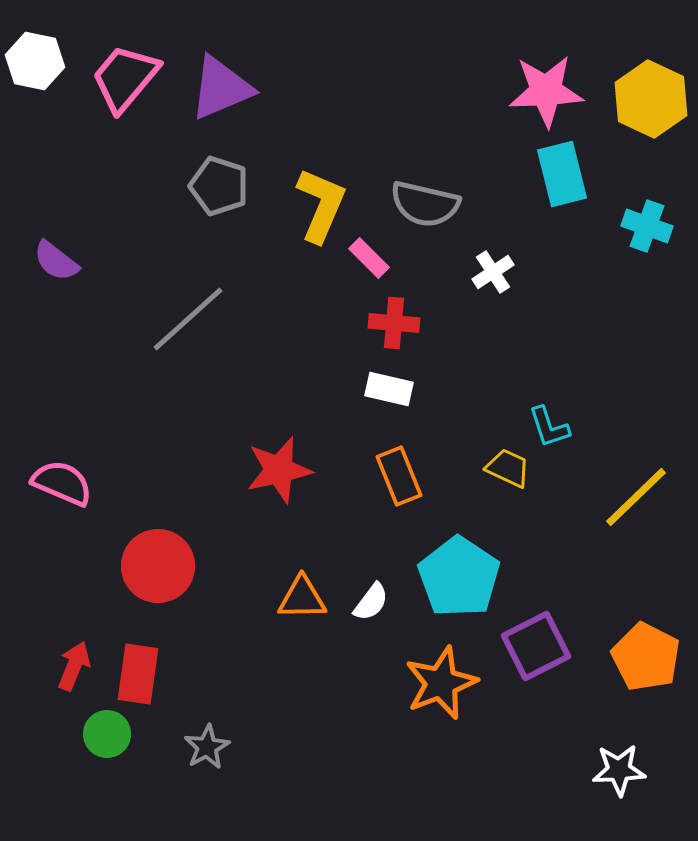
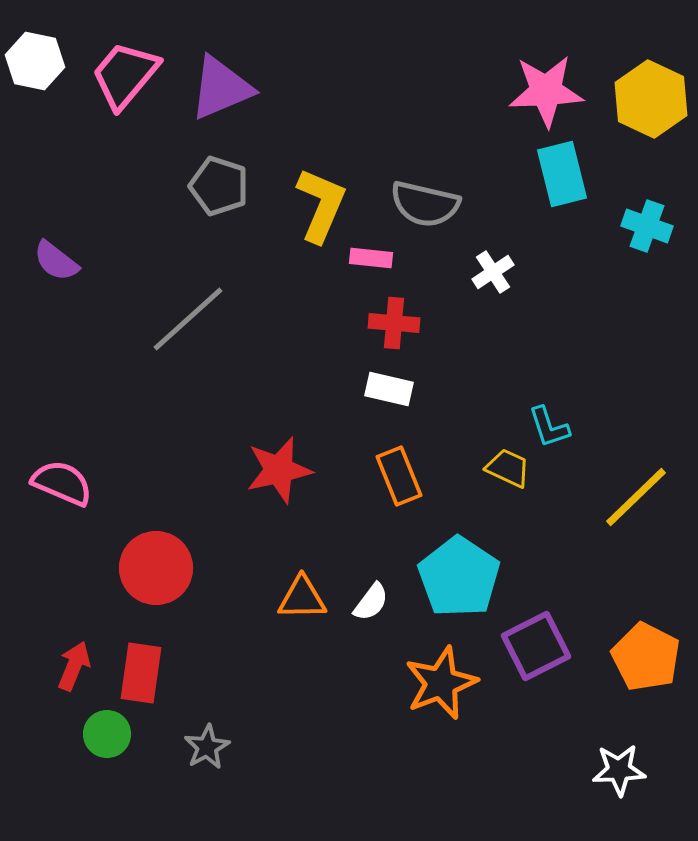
pink trapezoid: moved 3 px up
pink rectangle: moved 2 px right; rotated 39 degrees counterclockwise
red circle: moved 2 px left, 2 px down
red rectangle: moved 3 px right, 1 px up
